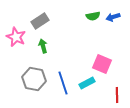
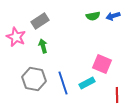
blue arrow: moved 1 px up
